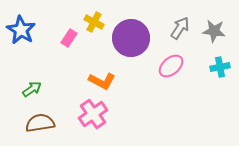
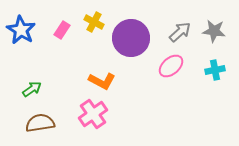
gray arrow: moved 4 px down; rotated 15 degrees clockwise
pink rectangle: moved 7 px left, 8 px up
cyan cross: moved 5 px left, 3 px down
